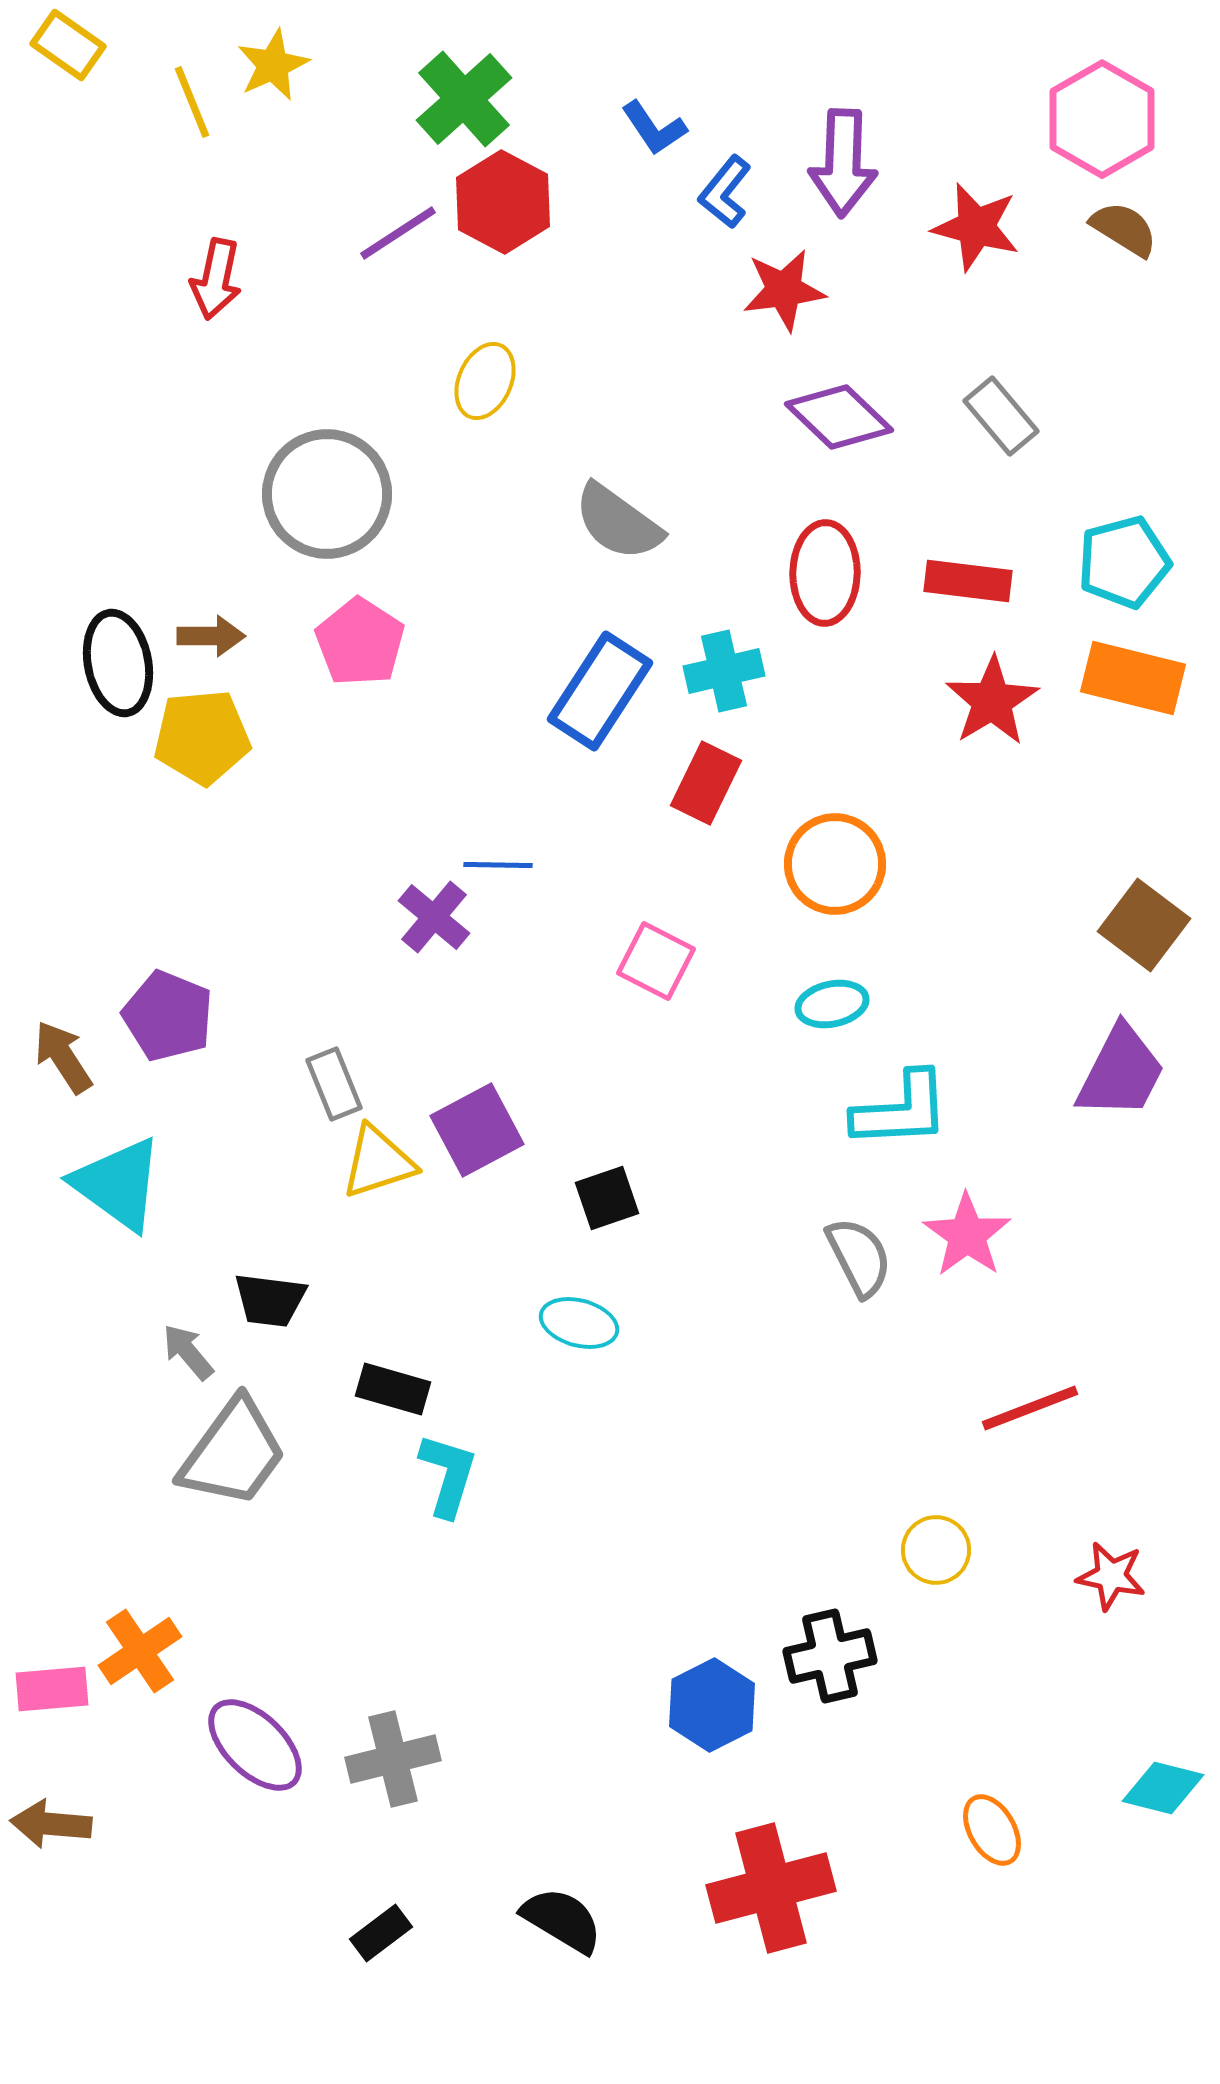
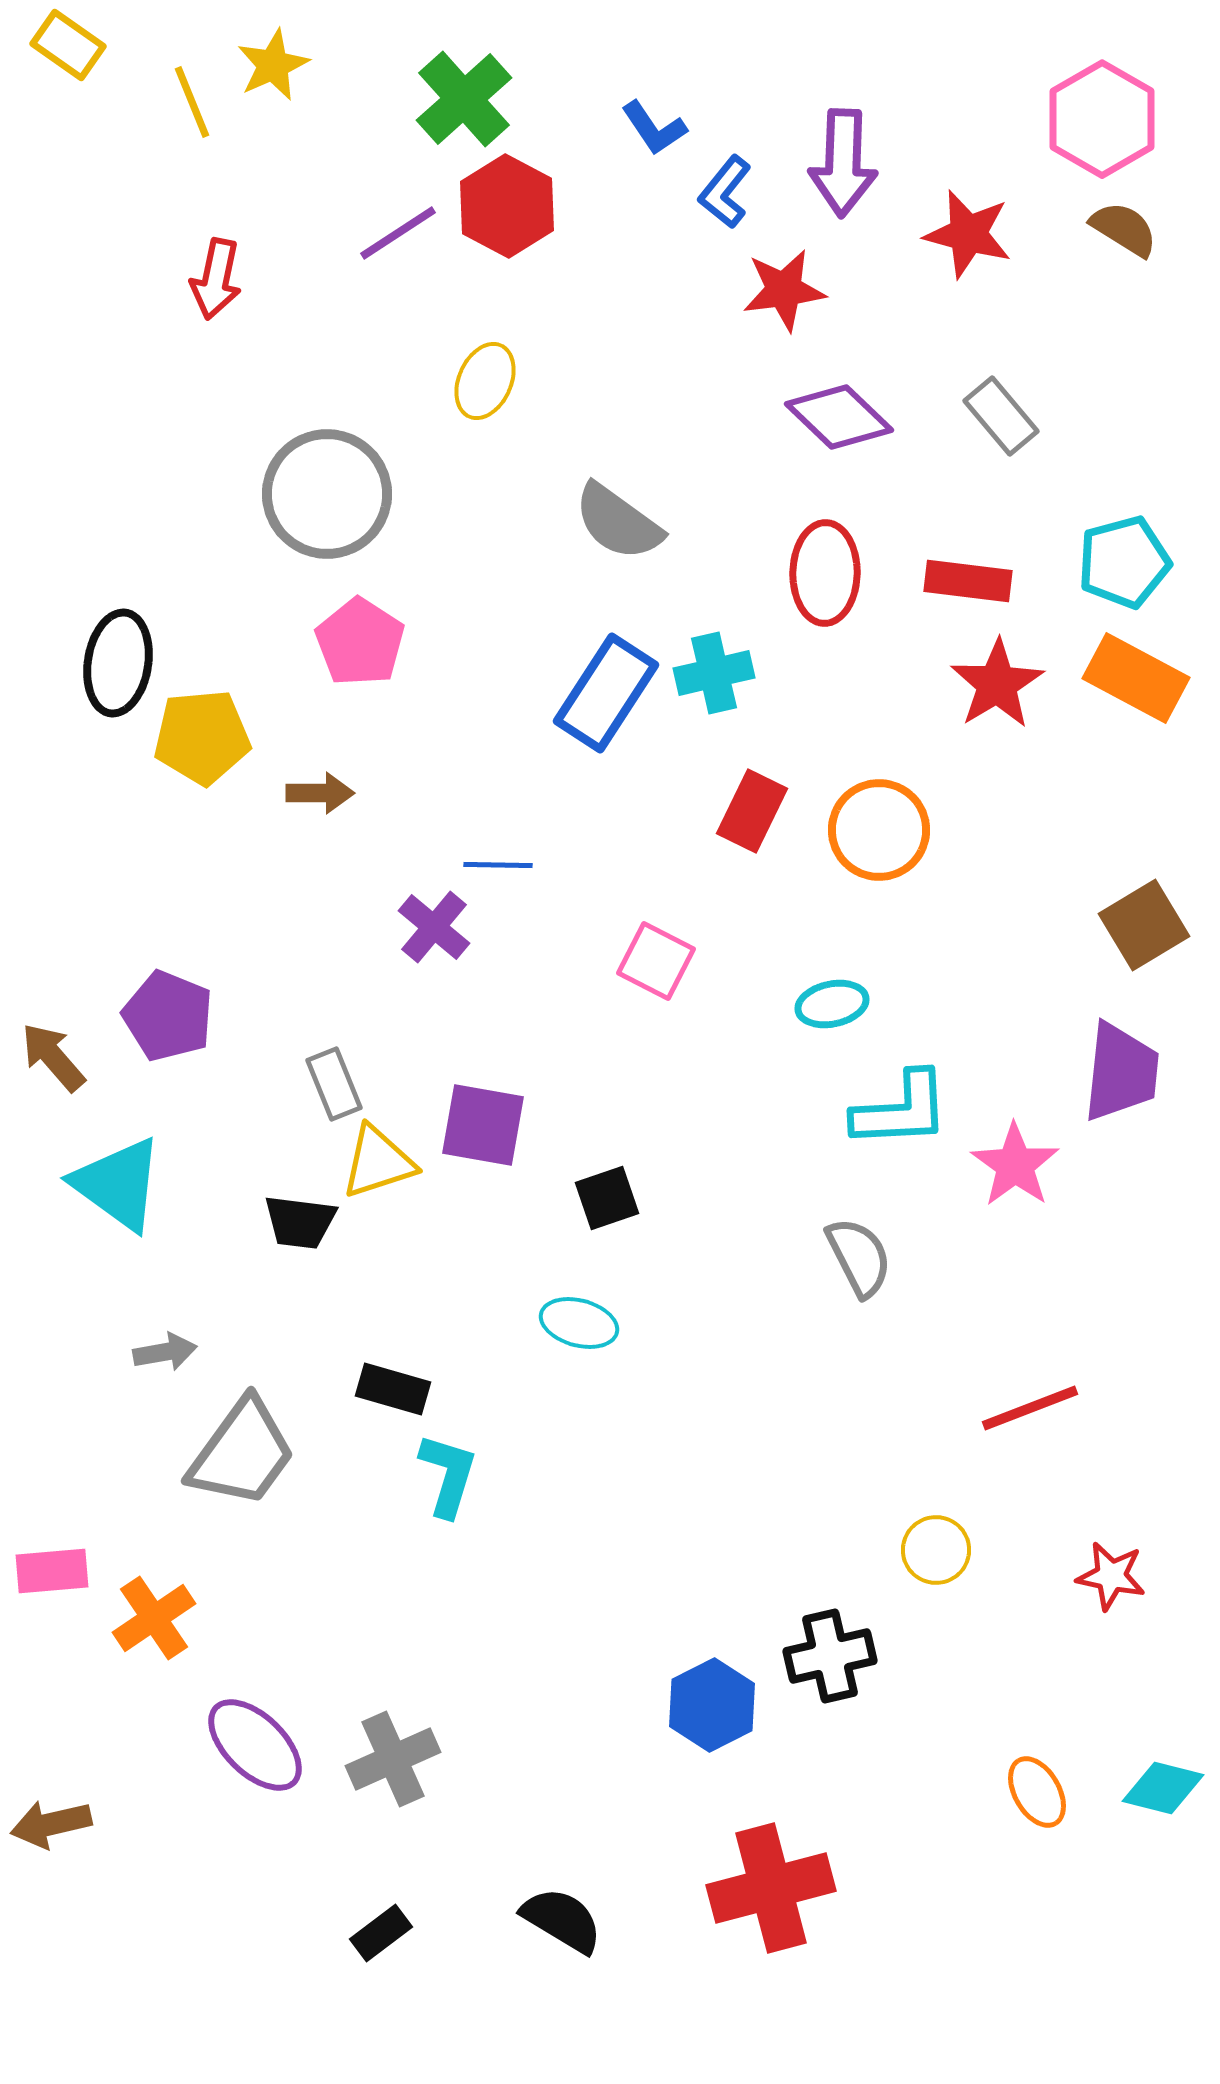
red hexagon at (503, 202): moved 4 px right, 4 px down
red star at (976, 227): moved 8 px left, 7 px down
brown arrow at (211, 636): moved 109 px right, 157 px down
black ellipse at (118, 663): rotated 20 degrees clockwise
cyan cross at (724, 671): moved 10 px left, 2 px down
orange rectangle at (1133, 678): moved 3 px right; rotated 14 degrees clockwise
blue rectangle at (600, 691): moved 6 px right, 2 px down
red star at (992, 701): moved 5 px right, 17 px up
red rectangle at (706, 783): moved 46 px right, 28 px down
orange circle at (835, 864): moved 44 px right, 34 px up
purple cross at (434, 917): moved 10 px down
brown square at (1144, 925): rotated 22 degrees clockwise
brown arrow at (63, 1057): moved 10 px left; rotated 8 degrees counterclockwise
purple trapezoid at (1121, 1072): rotated 21 degrees counterclockwise
purple square at (477, 1130): moved 6 px right, 5 px up; rotated 38 degrees clockwise
pink star at (967, 1235): moved 48 px right, 70 px up
black trapezoid at (270, 1300): moved 30 px right, 78 px up
gray arrow at (188, 1352): moved 23 px left; rotated 120 degrees clockwise
gray trapezoid at (233, 1453): moved 9 px right
orange cross at (140, 1651): moved 14 px right, 33 px up
pink rectangle at (52, 1689): moved 118 px up
gray cross at (393, 1759): rotated 10 degrees counterclockwise
brown arrow at (51, 1824): rotated 18 degrees counterclockwise
orange ellipse at (992, 1830): moved 45 px right, 38 px up
